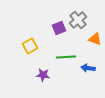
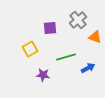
purple square: moved 9 px left; rotated 16 degrees clockwise
orange triangle: moved 2 px up
yellow square: moved 3 px down
green line: rotated 12 degrees counterclockwise
blue arrow: rotated 144 degrees clockwise
